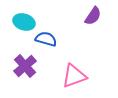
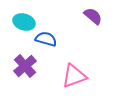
purple semicircle: rotated 84 degrees counterclockwise
